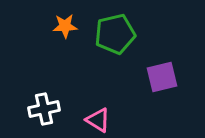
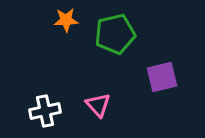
orange star: moved 1 px right, 6 px up
white cross: moved 1 px right, 2 px down
pink triangle: moved 15 px up; rotated 16 degrees clockwise
